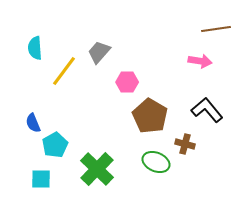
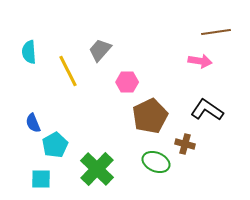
brown line: moved 3 px down
cyan semicircle: moved 6 px left, 4 px down
gray trapezoid: moved 1 px right, 2 px up
yellow line: moved 4 px right; rotated 64 degrees counterclockwise
black L-shape: rotated 16 degrees counterclockwise
brown pentagon: rotated 16 degrees clockwise
